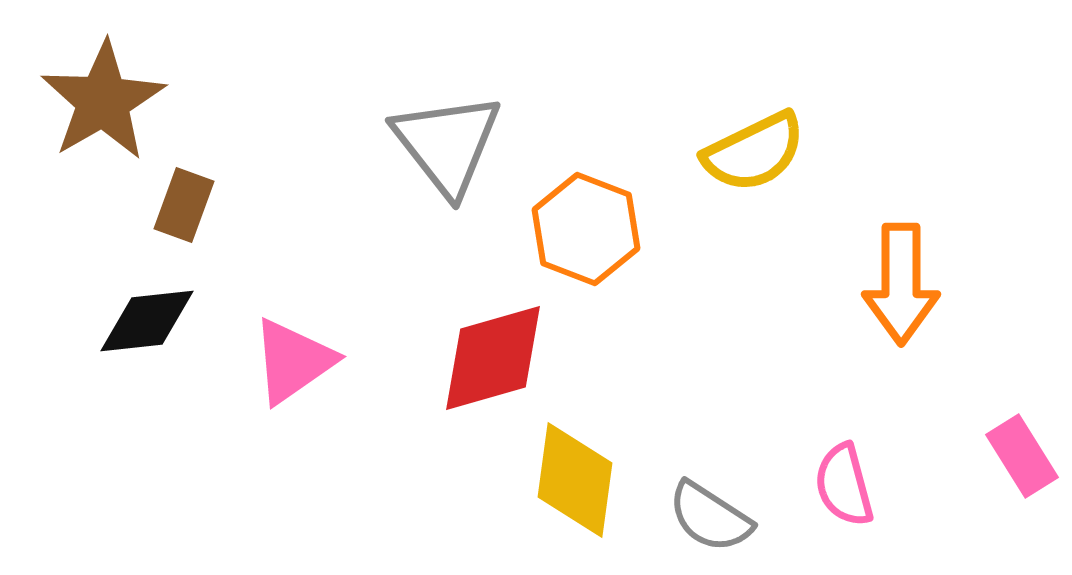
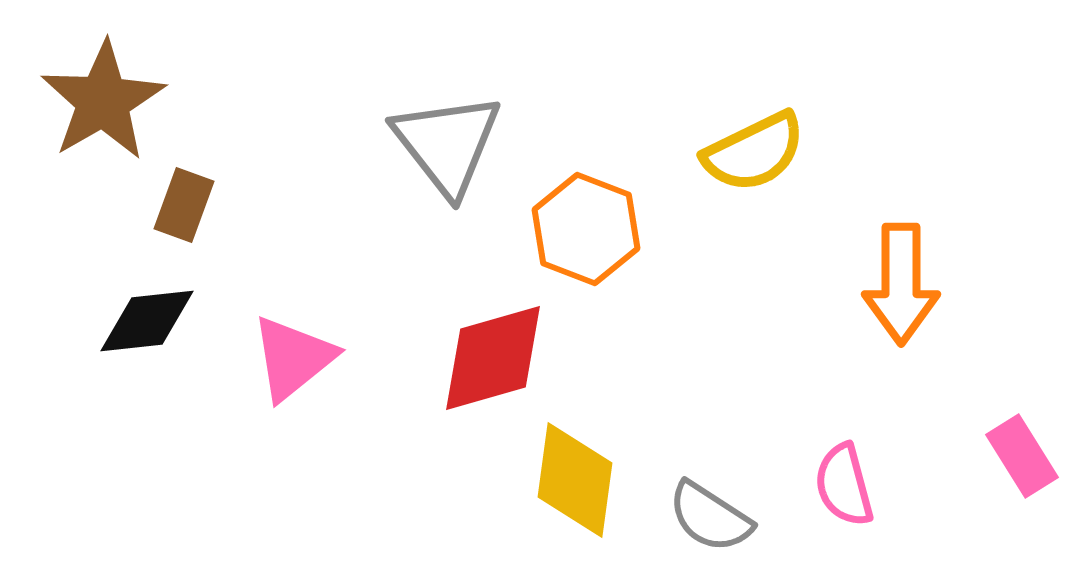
pink triangle: moved 3 px up; rotated 4 degrees counterclockwise
